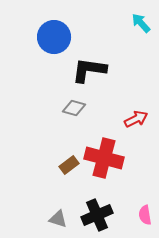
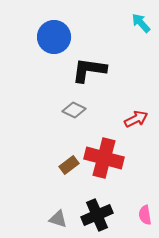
gray diamond: moved 2 px down; rotated 10 degrees clockwise
